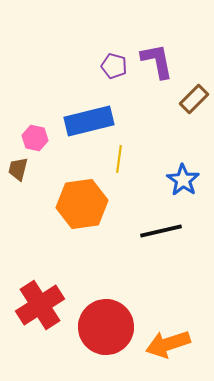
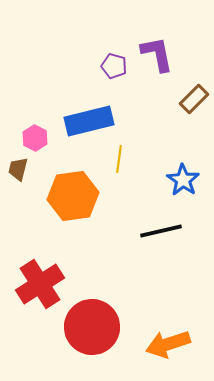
purple L-shape: moved 7 px up
pink hexagon: rotated 15 degrees clockwise
orange hexagon: moved 9 px left, 8 px up
red cross: moved 21 px up
red circle: moved 14 px left
